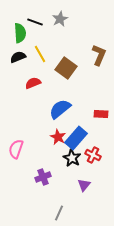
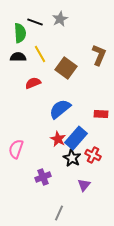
black semicircle: rotated 21 degrees clockwise
red star: moved 2 px down
